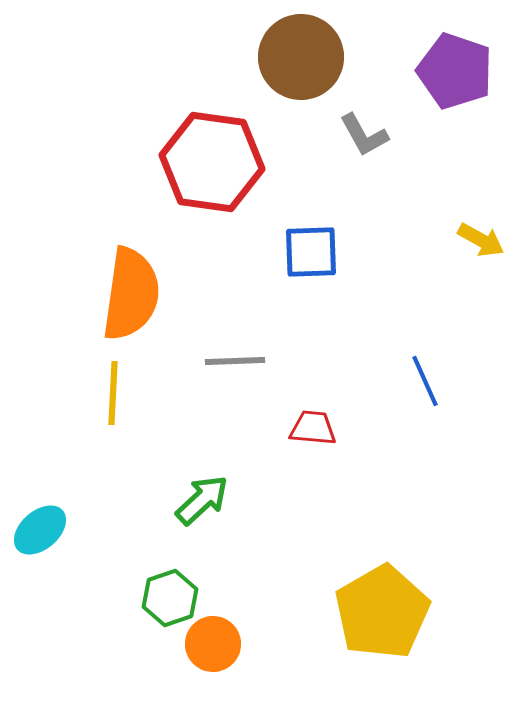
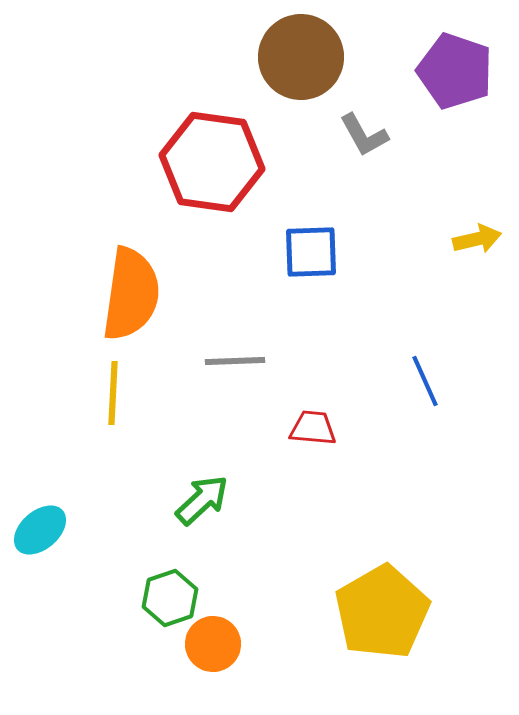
yellow arrow: moved 4 px left, 1 px up; rotated 42 degrees counterclockwise
